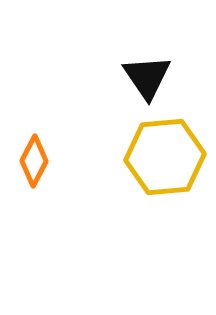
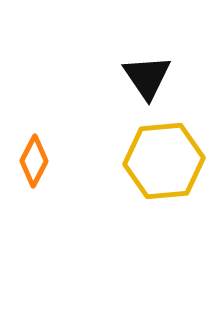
yellow hexagon: moved 1 px left, 4 px down
